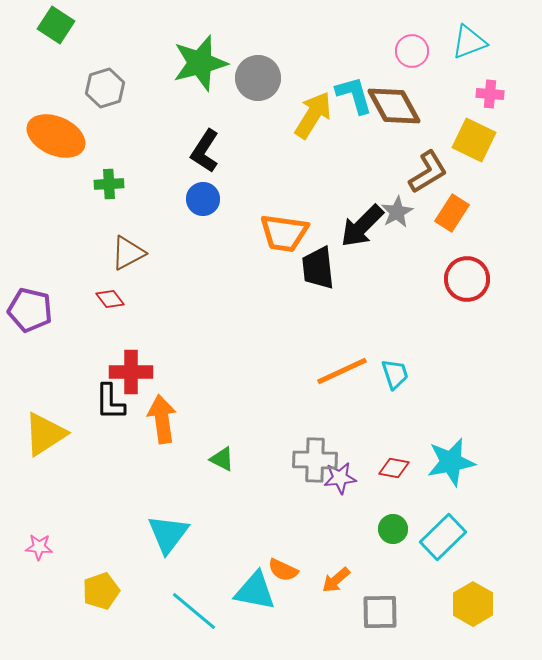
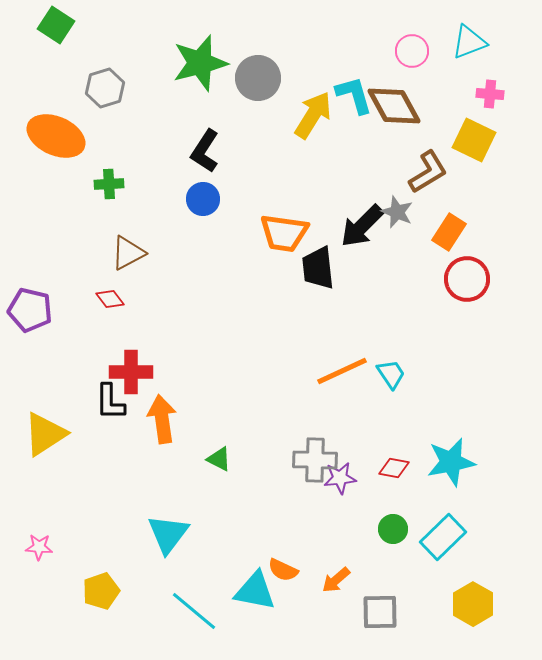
gray star at (397, 212): rotated 20 degrees counterclockwise
orange rectangle at (452, 213): moved 3 px left, 19 px down
cyan trapezoid at (395, 374): moved 4 px left; rotated 16 degrees counterclockwise
green triangle at (222, 459): moved 3 px left
